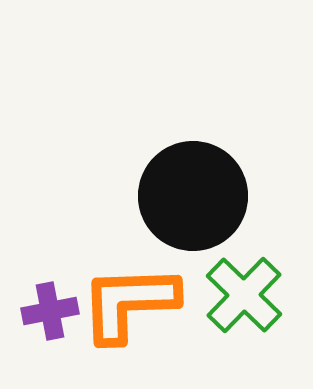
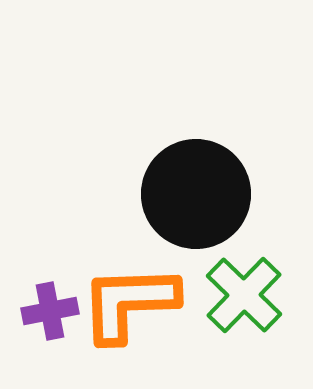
black circle: moved 3 px right, 2 px up
